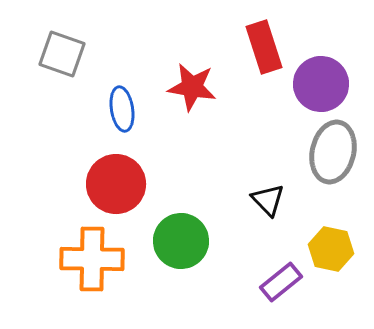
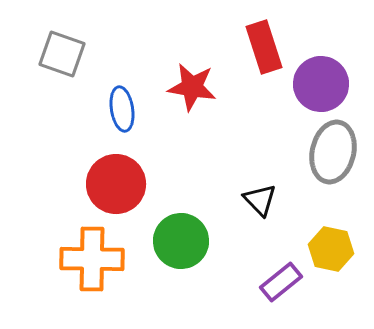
black triangle: moved 8 px left
